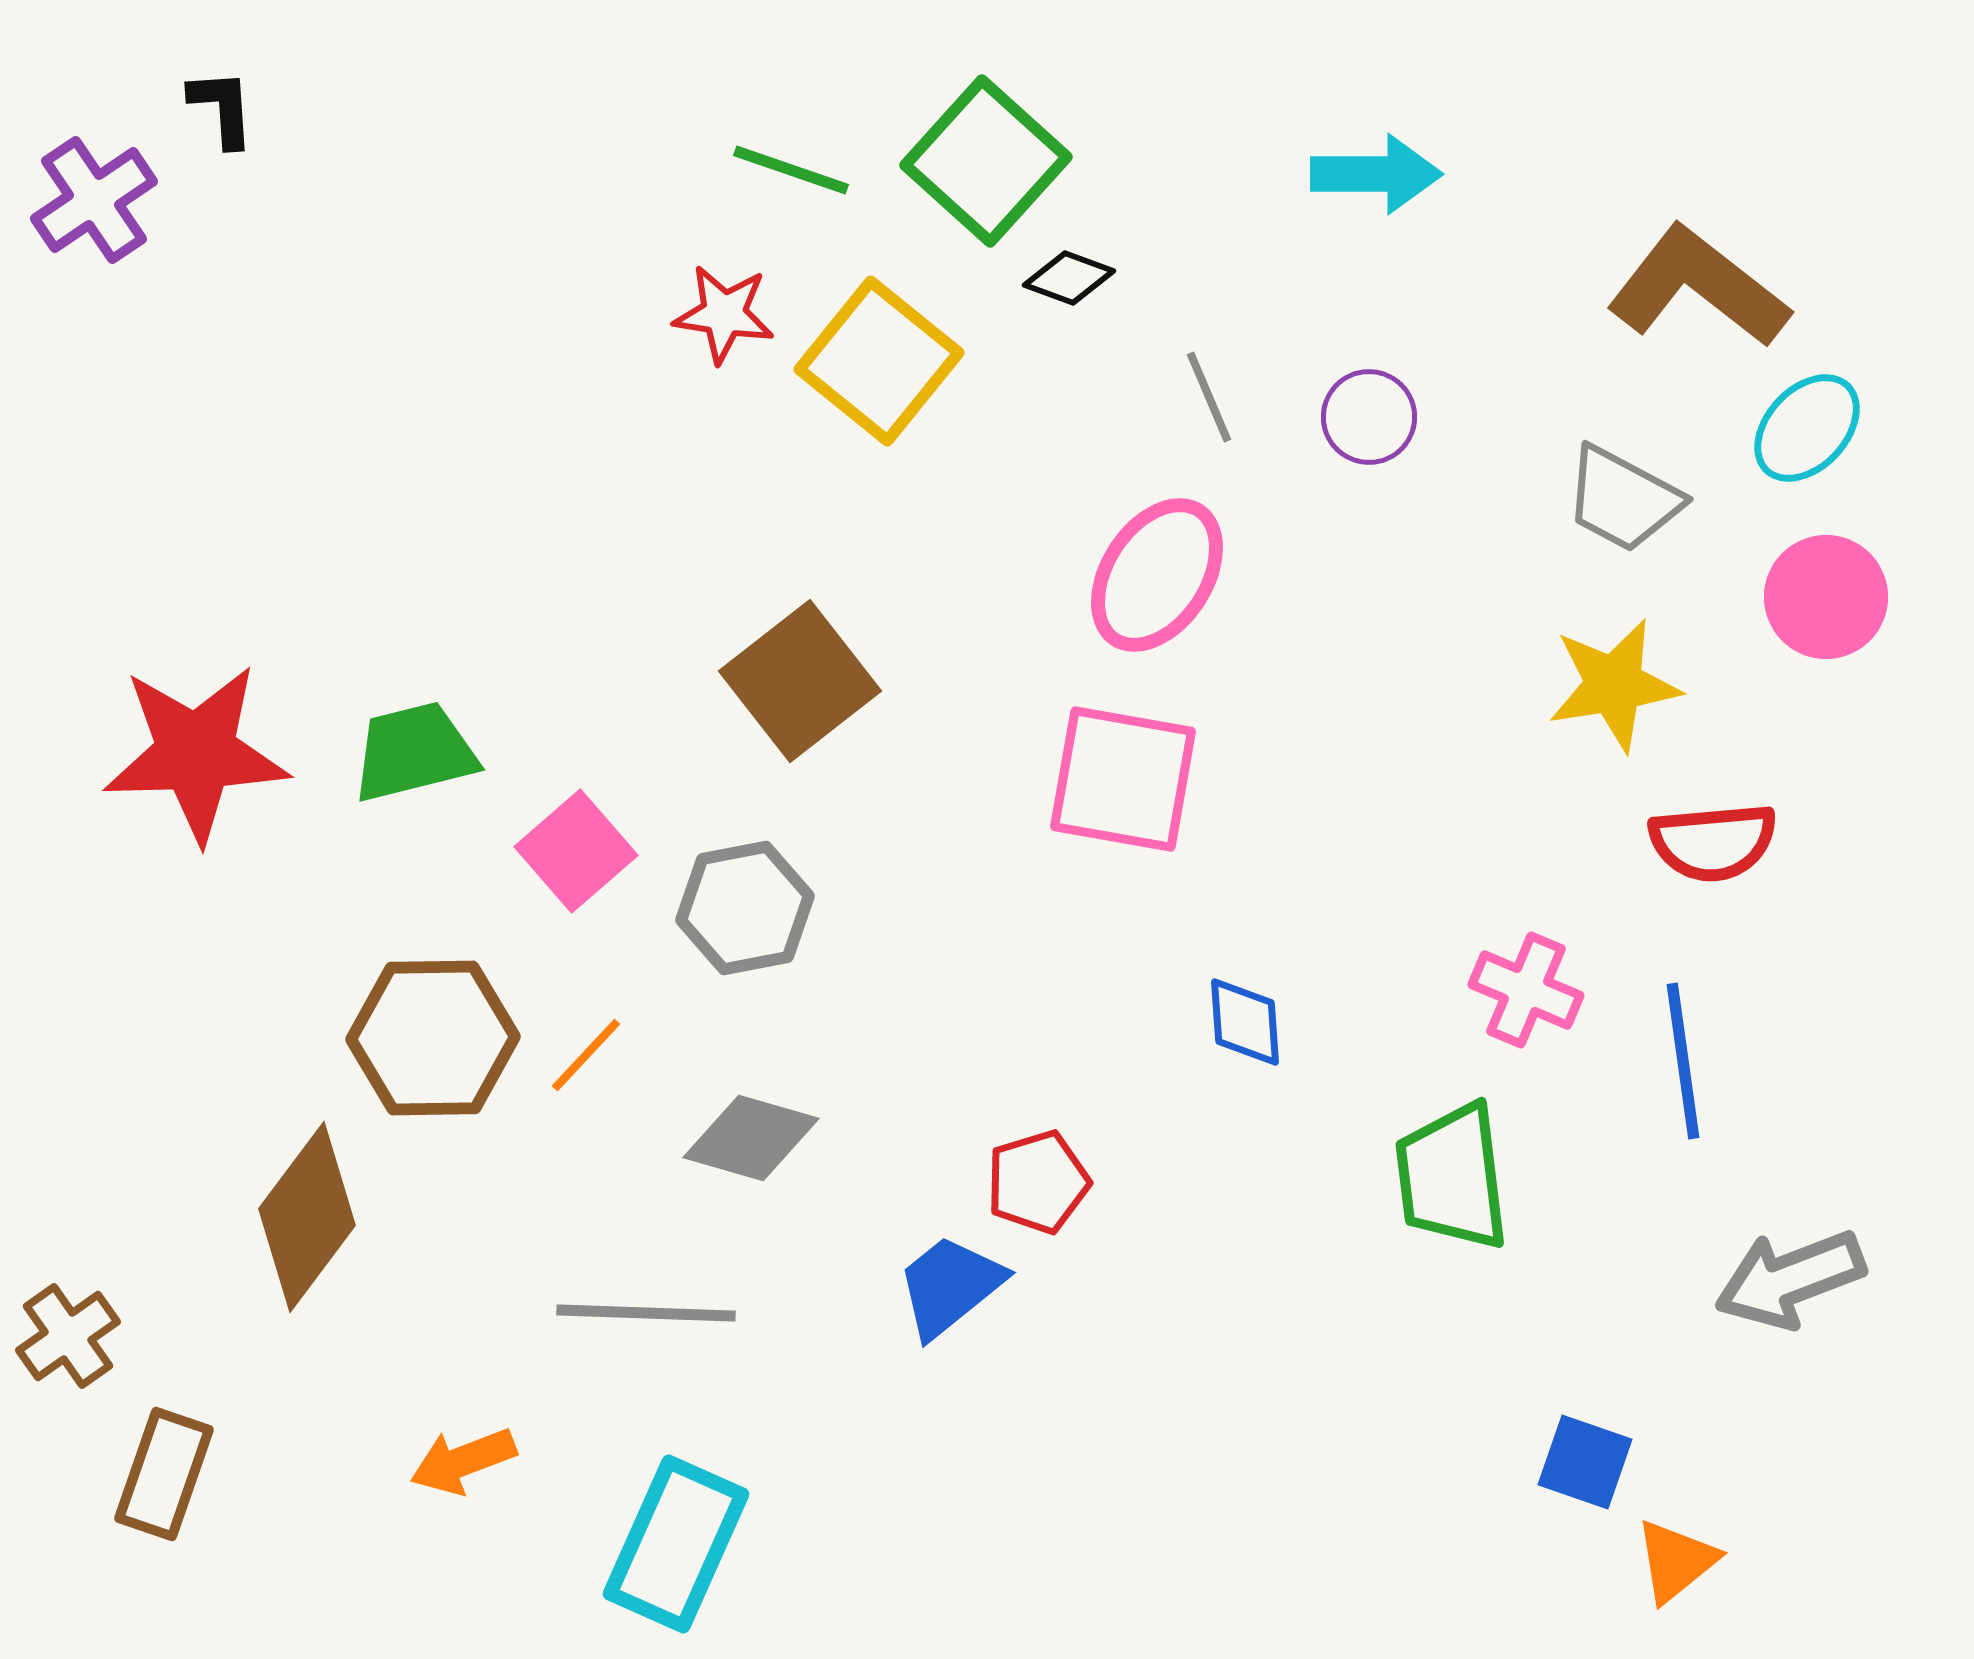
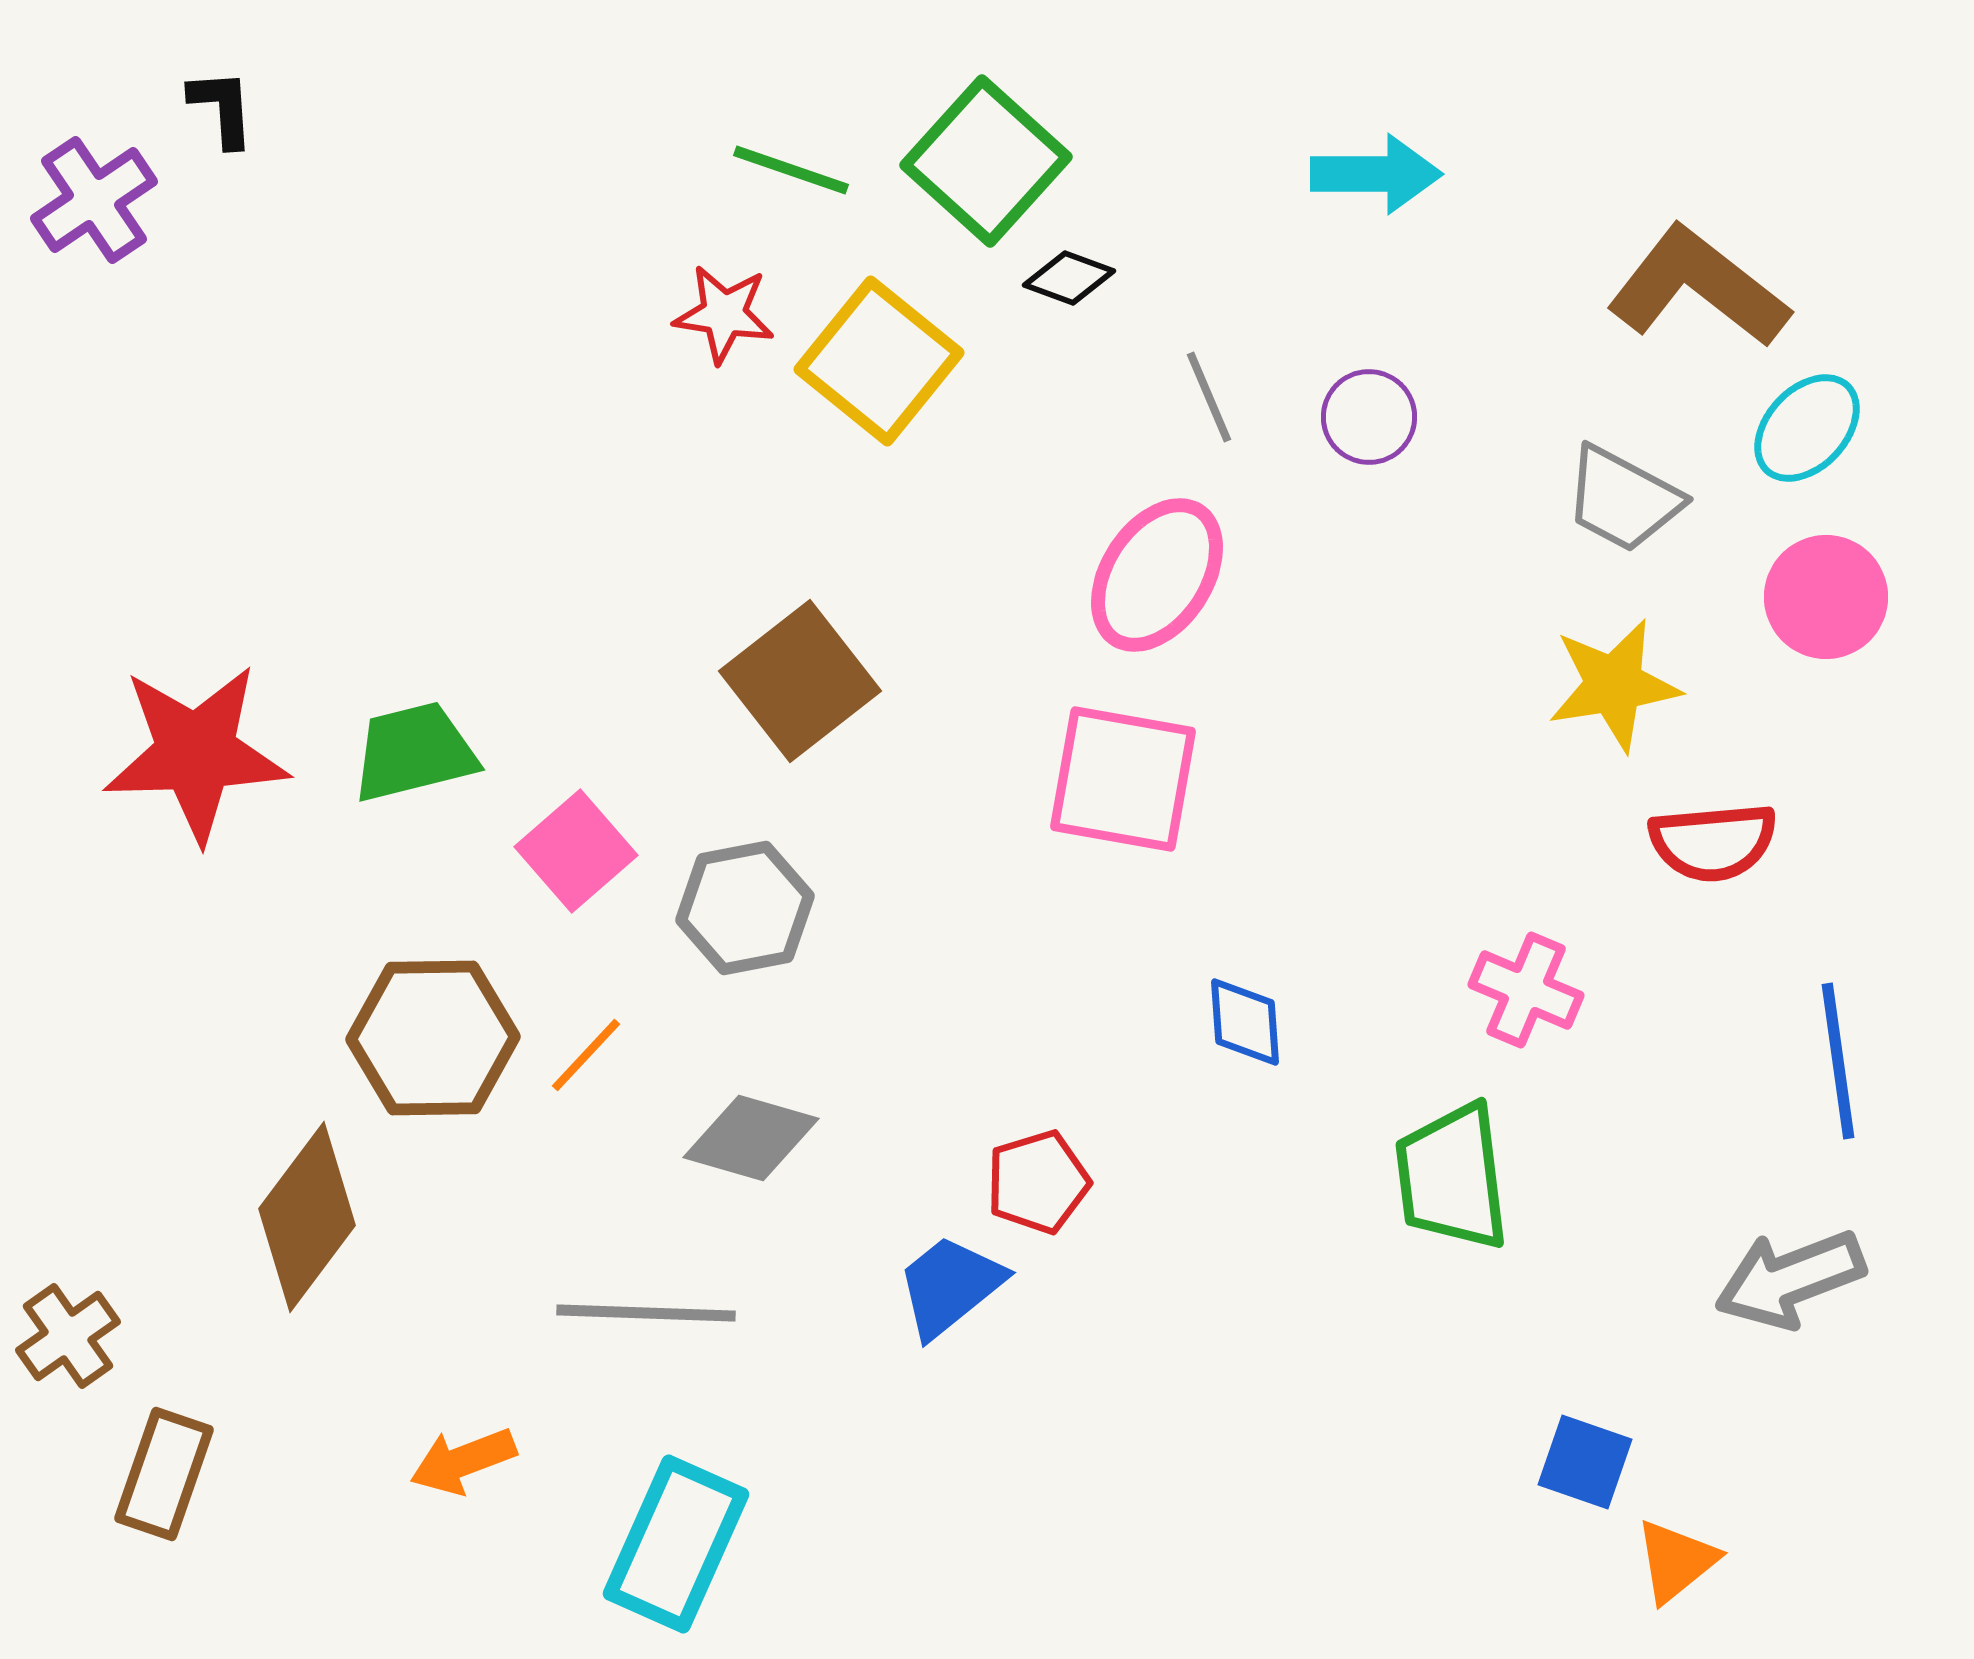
blue line at (1683, 1061): moved 155 px right
